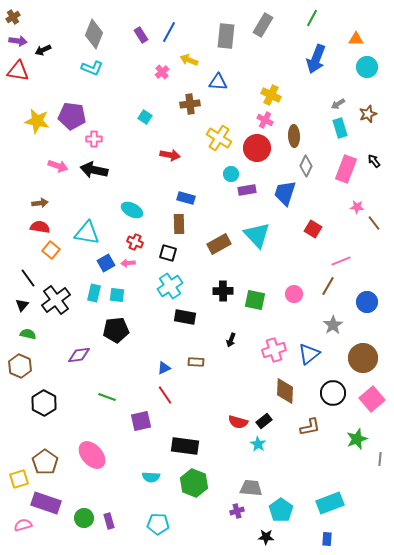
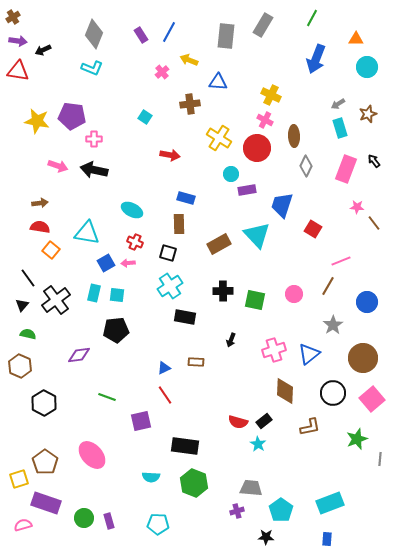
blue trapezoid at (285, 193): moved 3 px left, 12 px down
